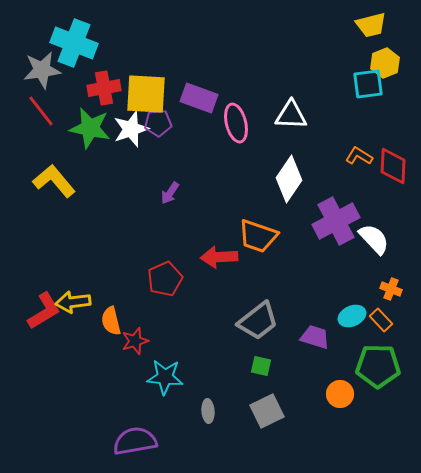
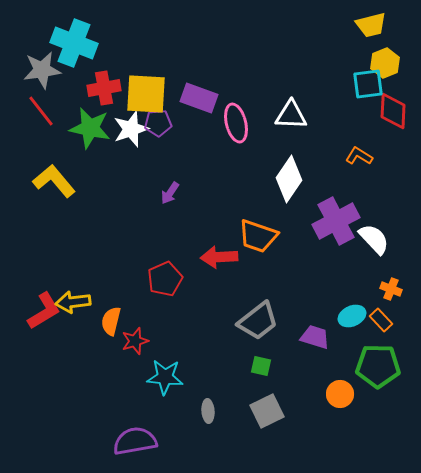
red diamond: moved 55 px up
orange semicircle: rotated 28 degrees clockwise
